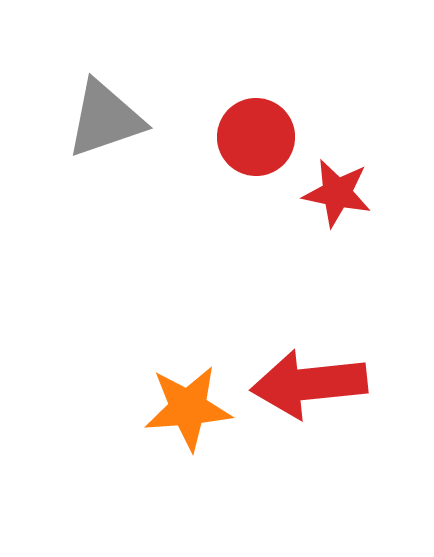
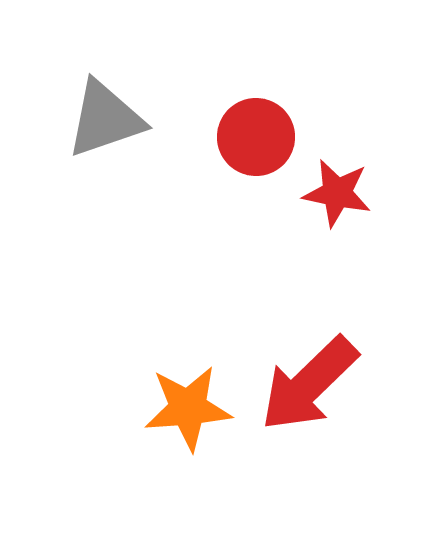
red arrow: rotated 38 degrees counterclockwise
